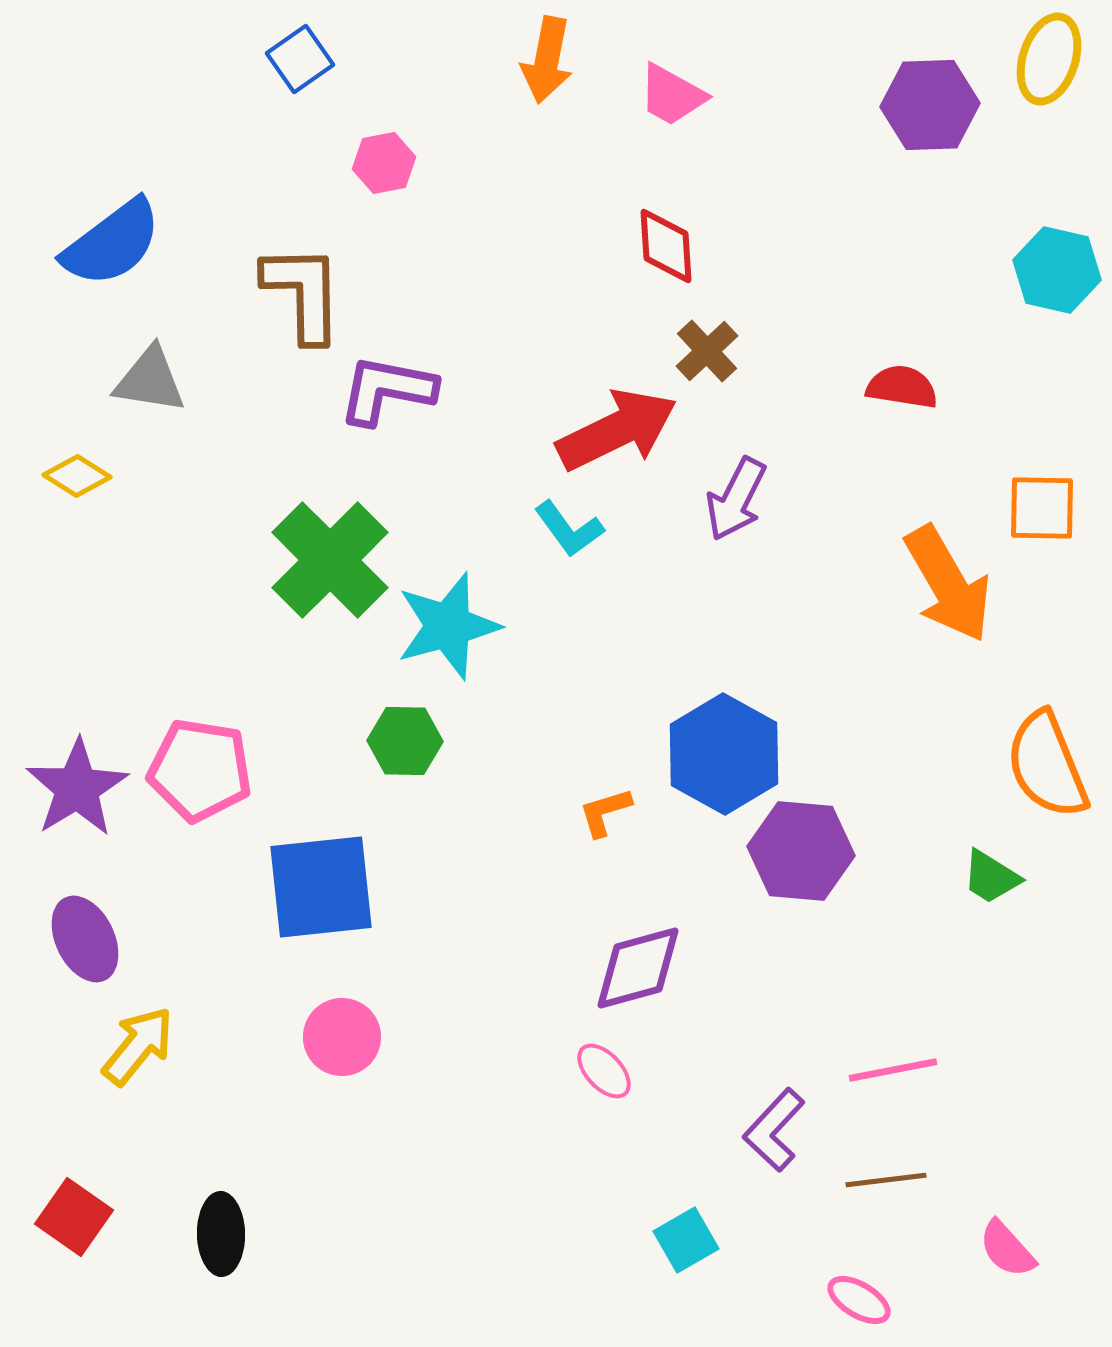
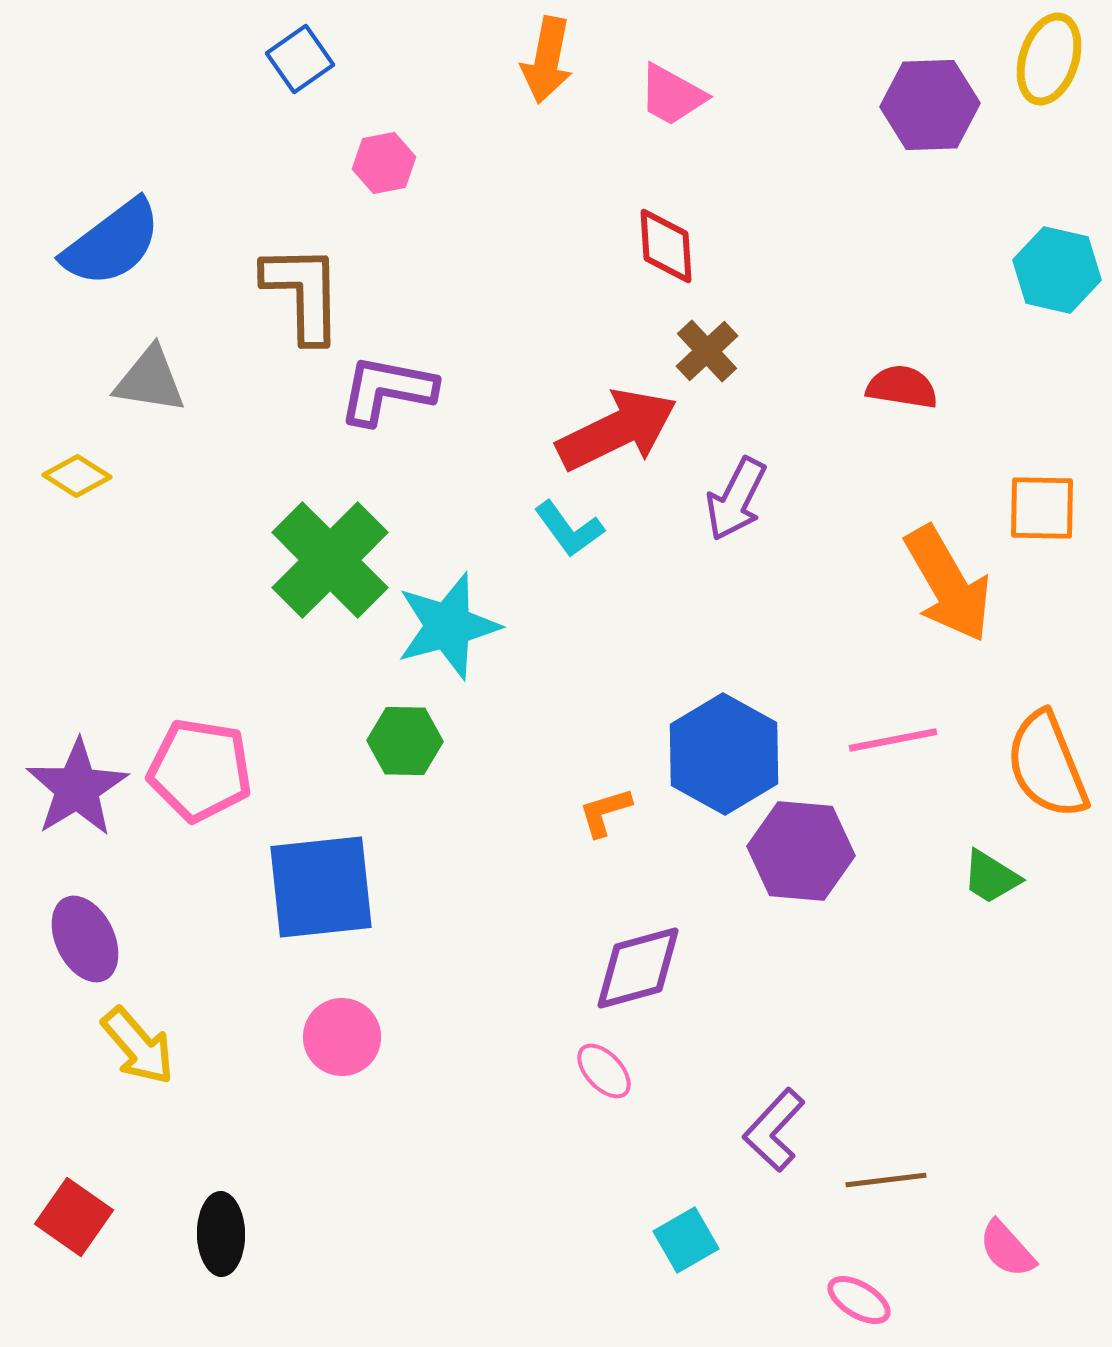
yellow arrow at (138, 1046): rotated 100 degrees clockwise
pink line at (893, 1070): moved 330 px up
